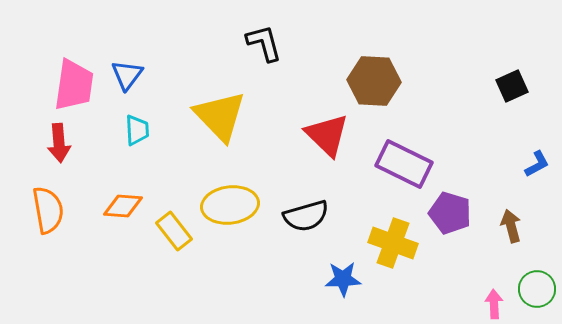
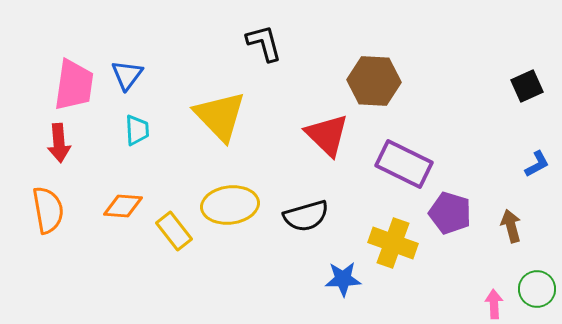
black square: moved 15 px right
